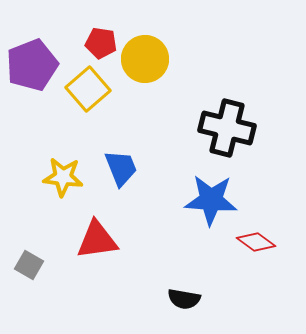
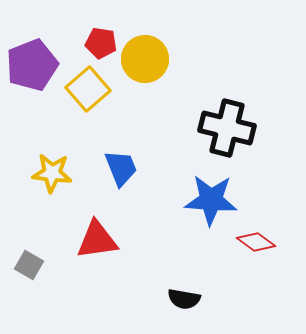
yellow star: moved 11 px left, 4 px up
